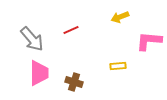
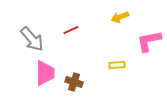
pink L-shape: rotated 16 degrees counterclockwise
yellow rectangle: moved 1 px left, 1 px up
pink trapezoid: moved 6 px right
